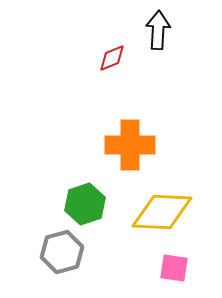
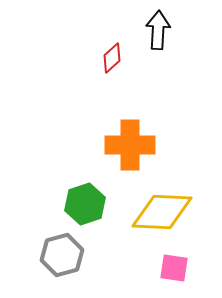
red diamond: rotated 20 degrees counterclockwise
gray hexagon: moved 3 px down
